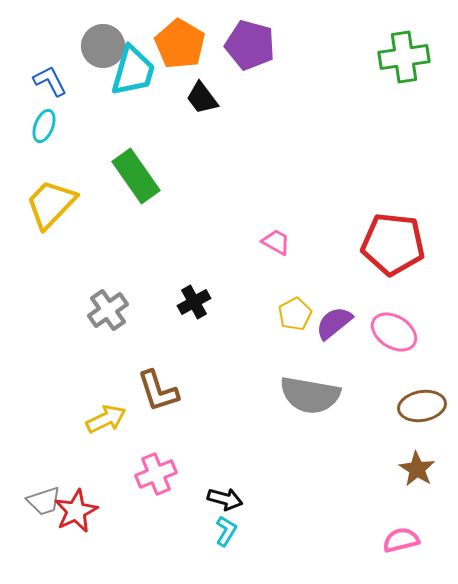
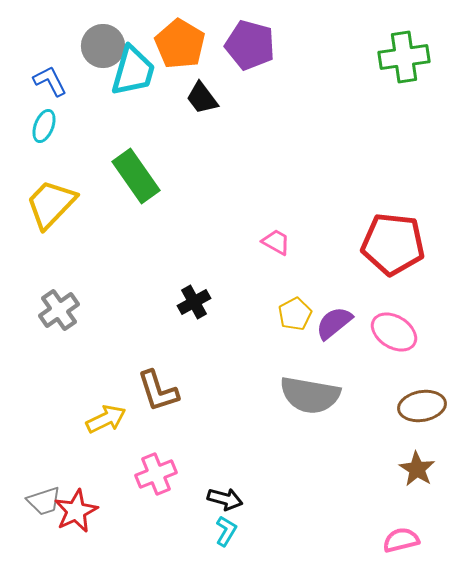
gray cross: moved 49 px left
